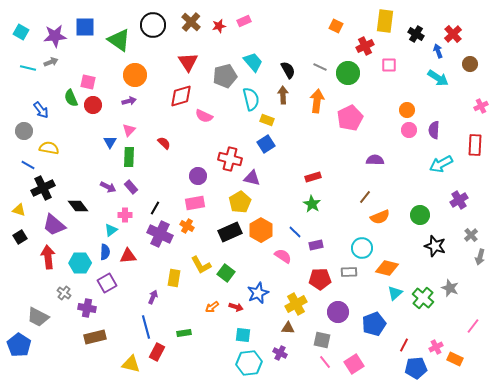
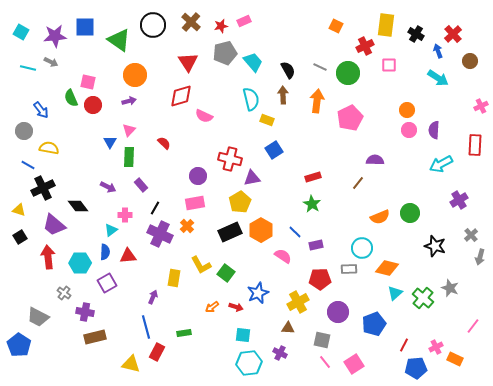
yellow rectangle at (385, 21): moved 1 px right, 4 px down
red star at (219, 26): moved 2 px right
gray arrow at (51, 62): rotated 48 degrees clockwise
brown circle at (470, 64): moved 3 px up
gray pentagon at (225, 76): moved 23 px up
blue square at (266, 144): moved 8 px right, 6 px down
purple triangle at (252, 178): rotated 24 degrees counterclockwise
purple rectangle at (131, 187): moved 10 px right, 2 px up
brown line at (365, 197): moved 7 px left, 14 px up
green circle at (420, 215): moved 10 px left, 2 px up
orange cross at (187, 226): rotated 16 degrees clockwise
gray rectangle at (349, 272): moved 3 px up
yellow cross at (296, 304): moved 2 px right, 2 px up
purple cross at (87, 308): moved 2 px left, 4 px down
